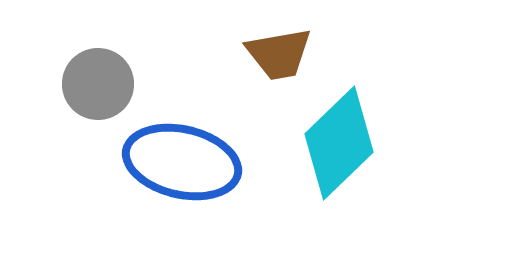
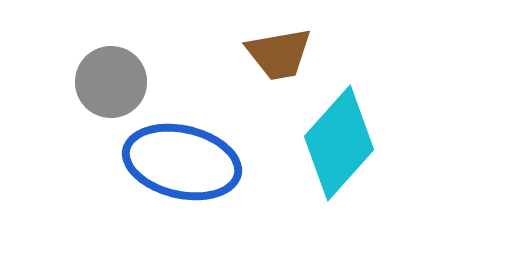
gray circle: moved 13 px right, 2 px up
cyan diamond: rotated 4 degrees counterclockwise
